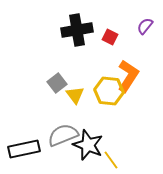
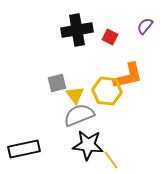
orange L-shape: rotated 44 degrees clockwise
gray square: rotated 24 degrees clockwise
yellow hexagon: moved 2 px left
gray semicircle: moved 16 px right, 20 px up
black star: rotated 16 degrees counterclockwise
